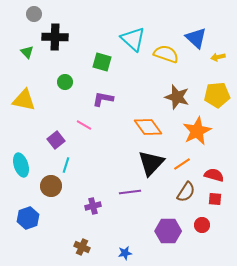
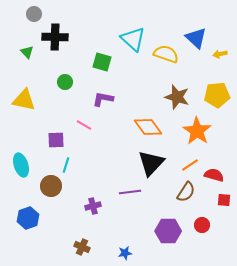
yellow arrow: moved 2 px right, 3 px up
orange star: rotated 12 degrees counterclockwise
purple square: rotated 36 degrees clockwise
orange line: moved 8 px right, 1 px down
red square: moved 9 px right, 1 px down
